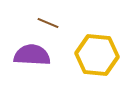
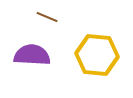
brown line: moved 1 px left, 6 px up
